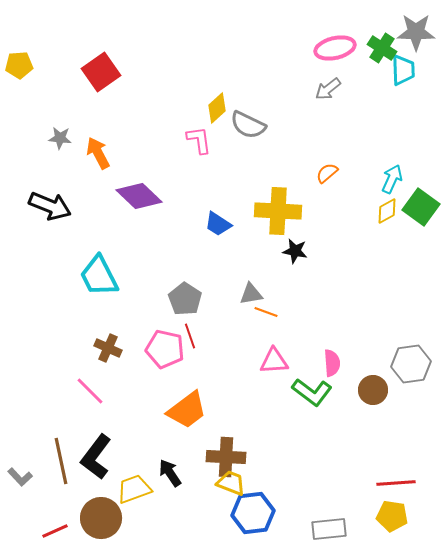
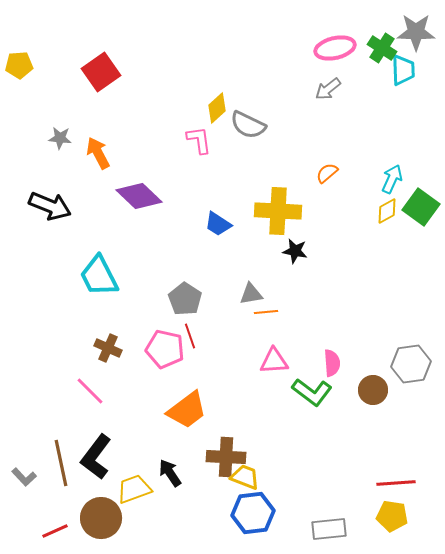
orange line at (266, 312): rotated 25 degrees counterclockwise
brown line at (61, 461): moved 2 px down
gray L-shape at (20, 477): moved 4 px right
yellow trapezoid at (231, 483): moved 14 px right, 6 px up
